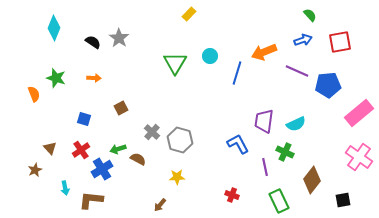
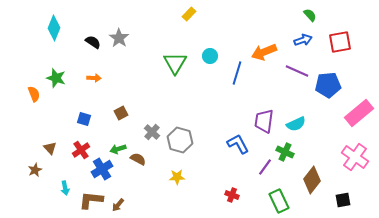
brown square at (121, 108): moved 5 px down
pink cross at (359, 157): moved 4 px left
purple line at (265, 167): rotated 48 degrees clockwise
brown arrow at (160, 205): moved 42 px left
